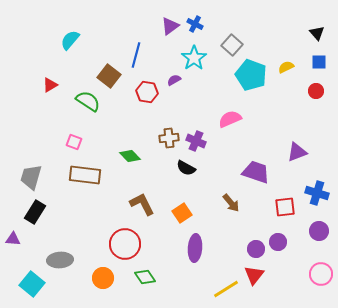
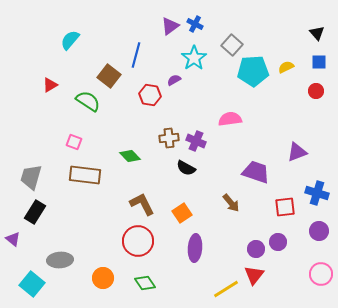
cyan pentagon at (251, 75): moved 2 px right, 4 px up; rotated 24 degrees counterclockwise
red hexagon at (147, 92): moved 3 px right, 3 px down
pink semicircle at (230, 119): rotated 15 degrees clockwise
purple triangle at (13, 239): rotated 35 degrees clockwise
red circle at (125, 244): moved 13 px right, 3 px up
green diamond at (145, 277): moved 6 px down
